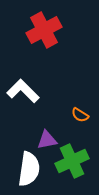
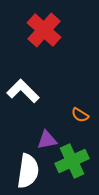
red cross: rotated 20 degrees counterclockwise
white semicircle: moved 1 px left, 2 px down
